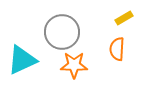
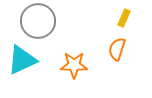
yellow rectangle: rotated 36 degrees counterclockwise
gray circle: moved 24 px left, 11 px up
orange semicircle: rotated 15 degrees clockwise
